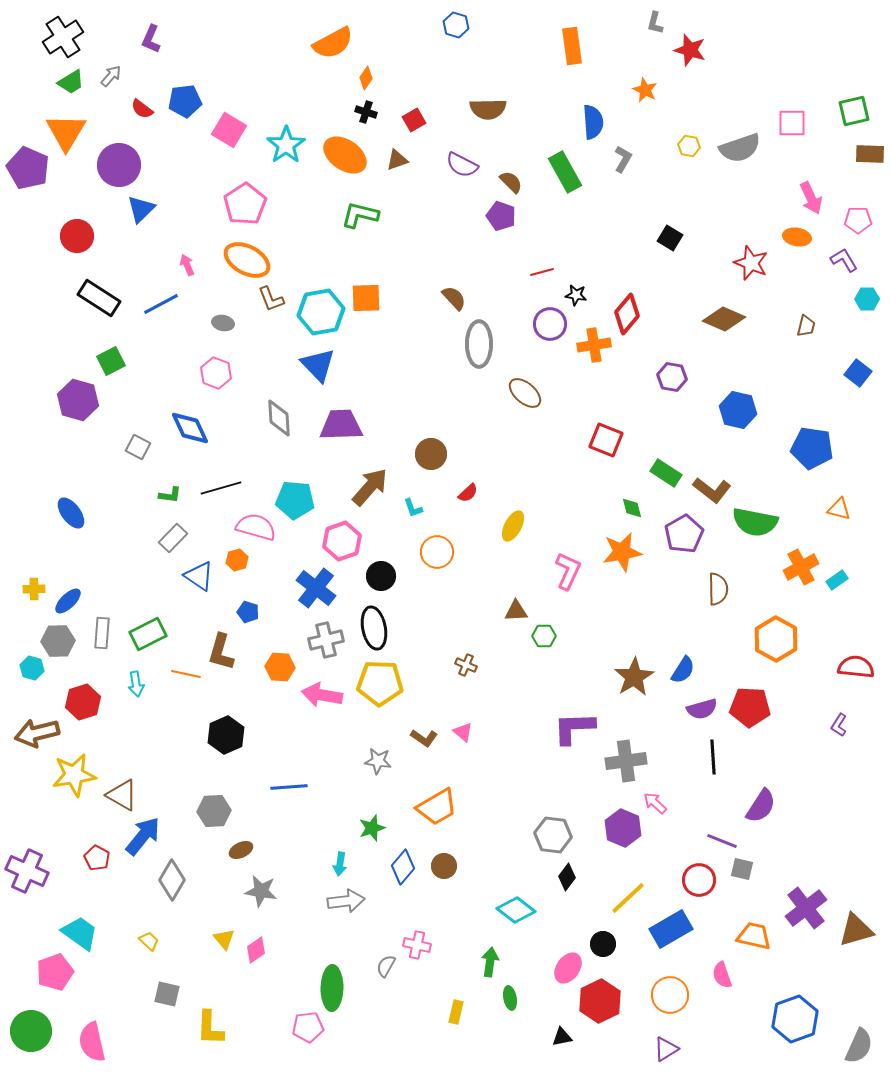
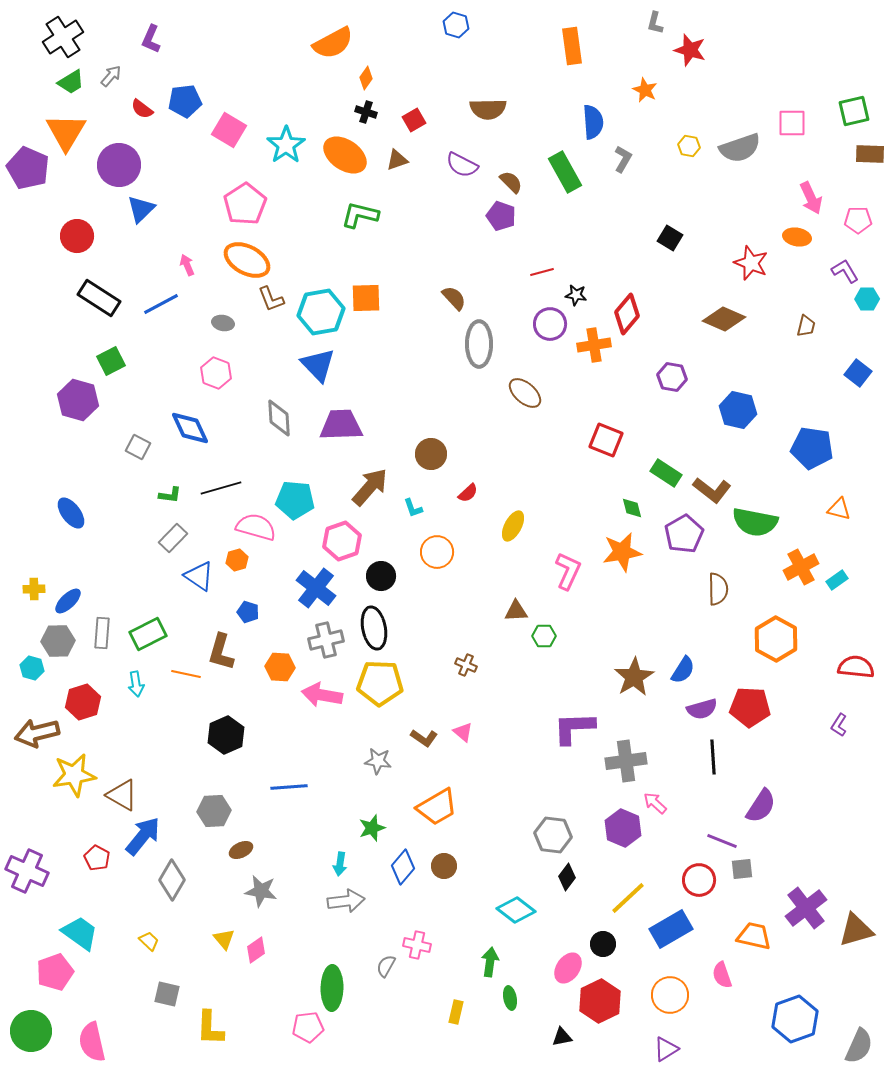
purple L-shape at (844, 260): moved 1 px right, 11 px down
gray square at (742, 869): rotated 20 degrees counterclockwise
